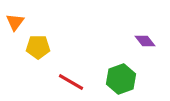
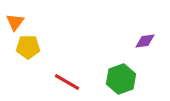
purple diamond: rotated 60 degrees counterclockwise
yellow pentagon: moved 10 px left
red line: moved 4 px left
